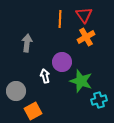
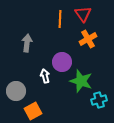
red triangle: moved 1 px left, 1 px up
orange cross: moved 2 px right, 2 px down
